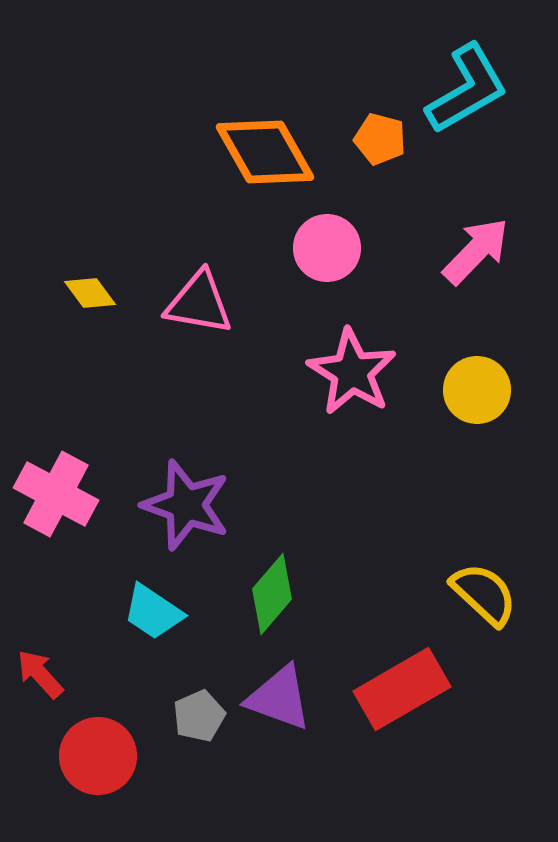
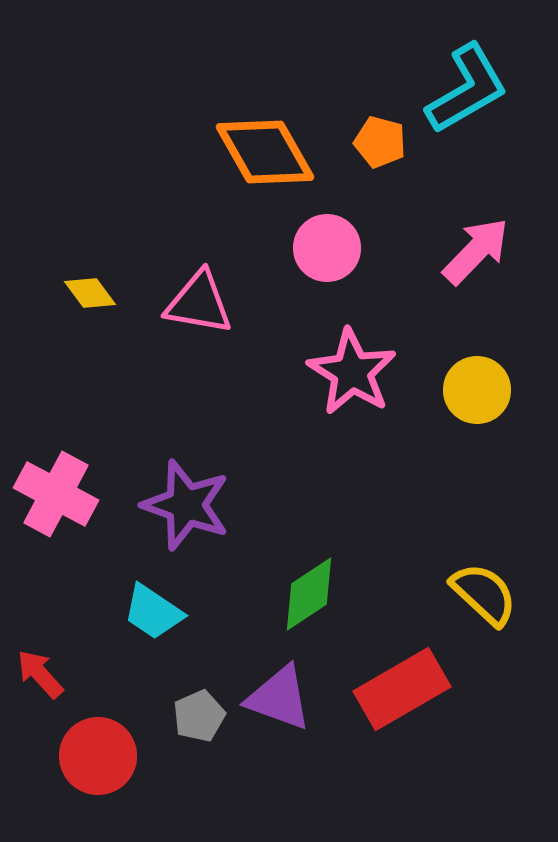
orange pentagon: moved 3 px down
green diamond: moved 37 px right; rotated 16 degrees clockwise
